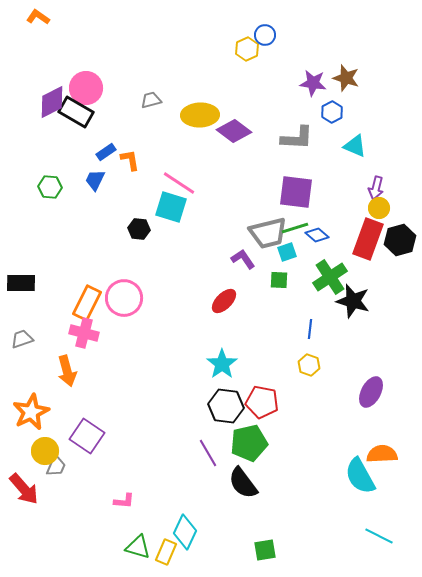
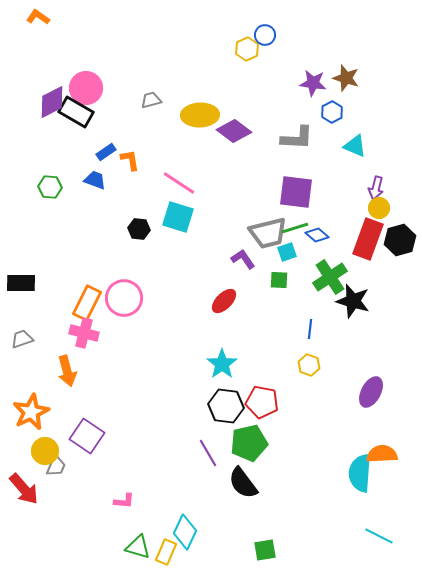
blue trapezoid at (95, 180): rotated 85 degrees clockwise
cyan square at (171, 207): moved 7 px right, 10 px down
cyan semicircle at (360, 476): moved 3 px up; rotated 33 degrees clockwise
